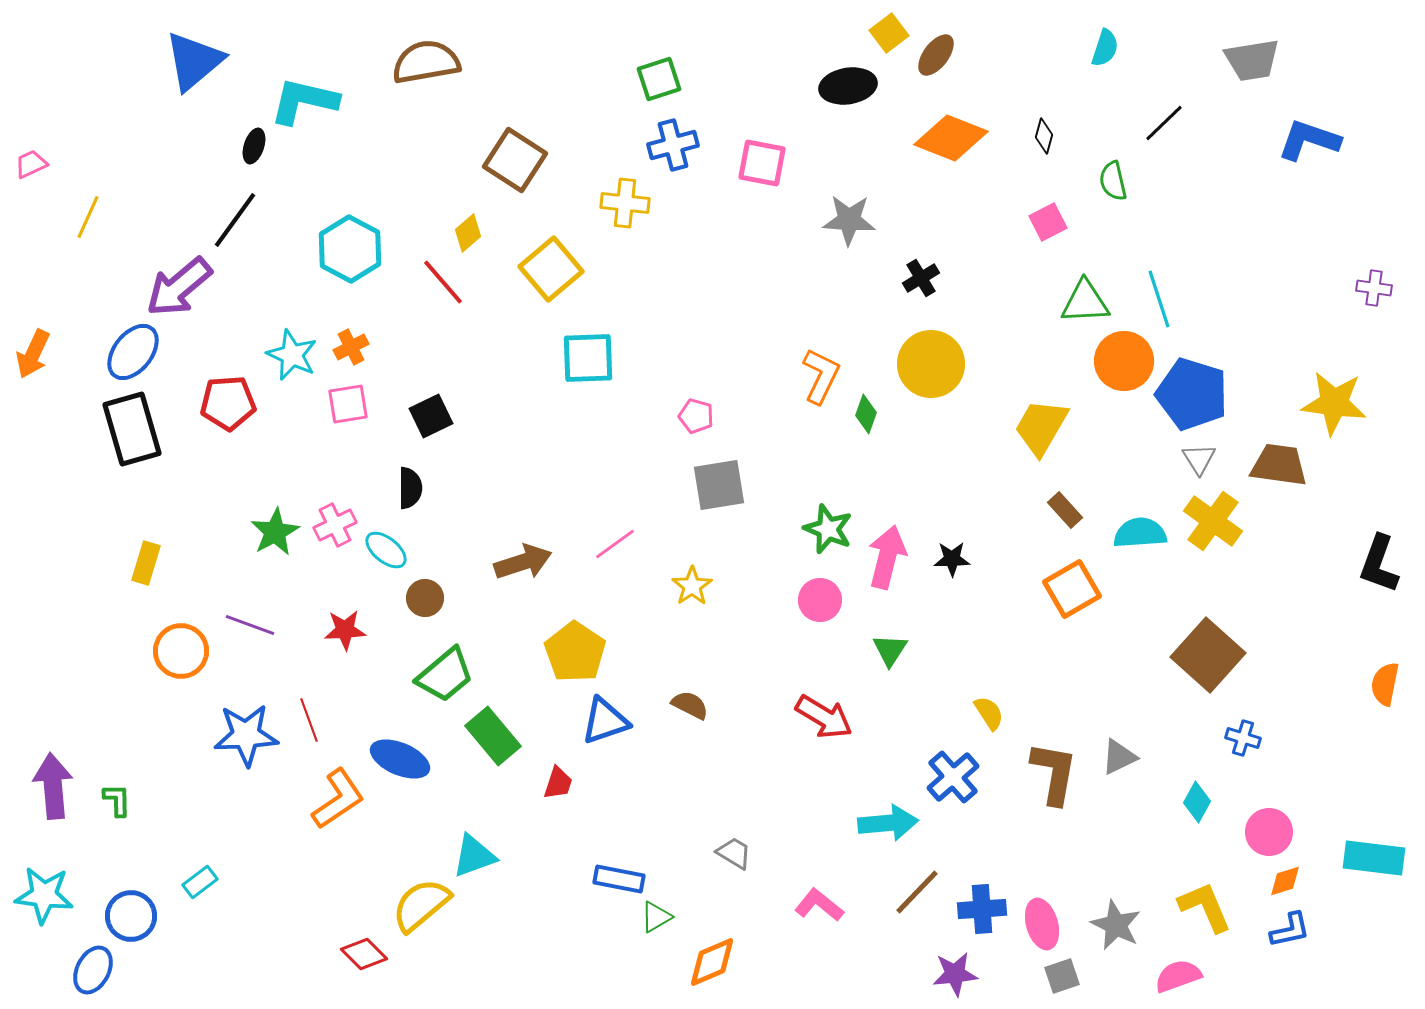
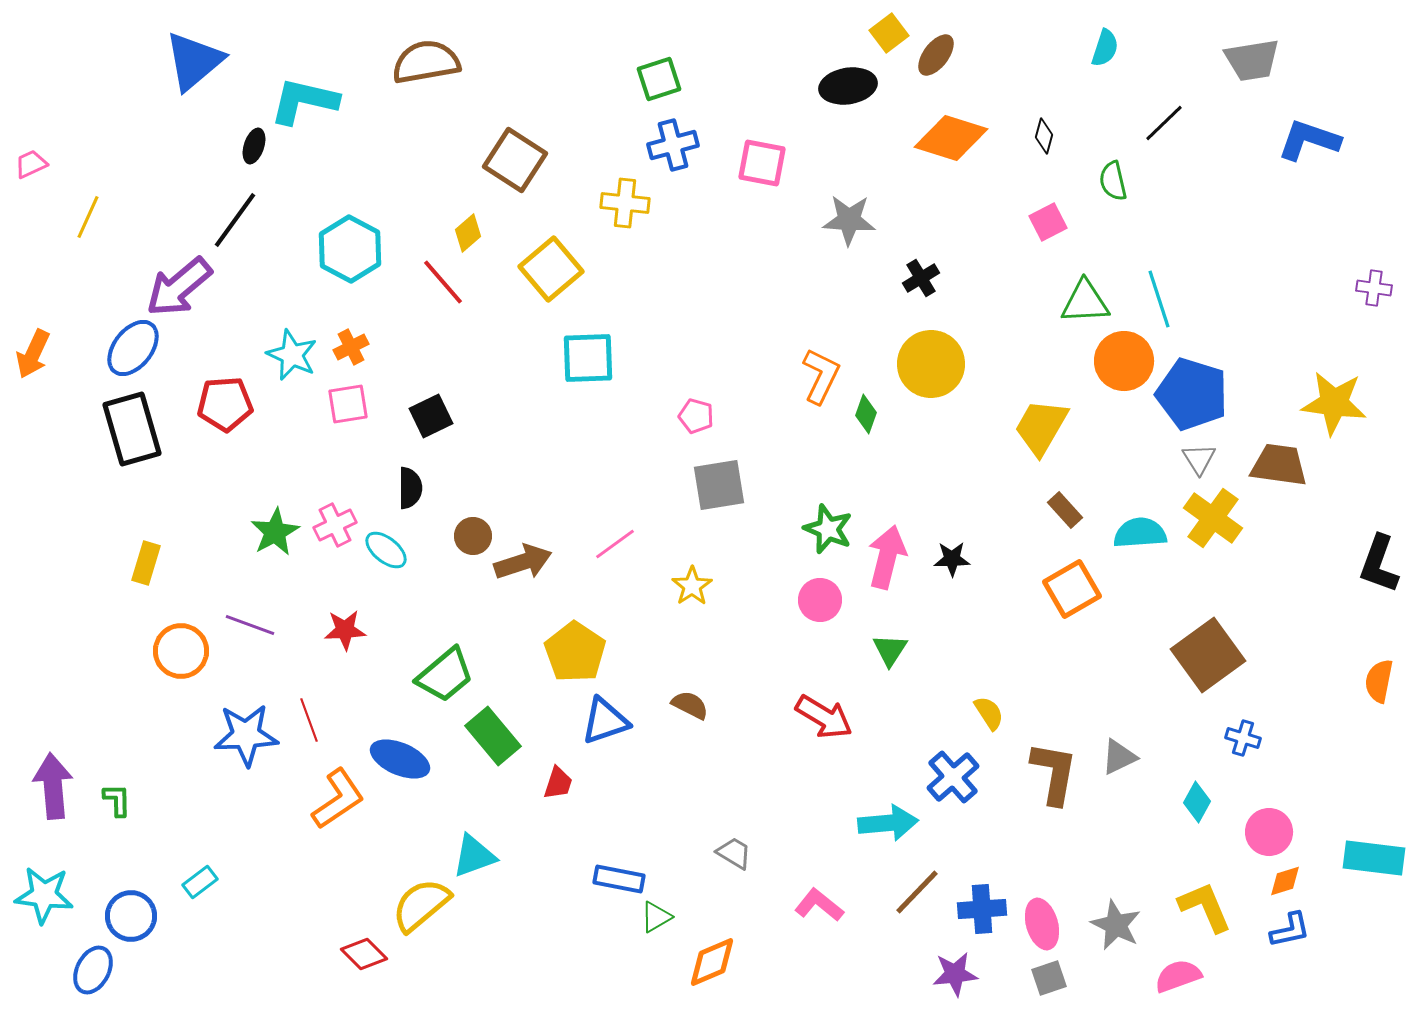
orange diamond at (951, 138): rotated 4 degrees counterclockwise
blue ellipse at (133, 352): moved 4 px up
red pentagon at (228, 403): moved 3 px left, 1 px down
yellow cross at (1213, 521): moved 3 px up
brown circle at (425, 598): moved 48 px right, 62 px up
brown square at (1208, 655): rotated 12 degrees clockwise
orange semicircle at (1385, 684): moved 6 px left, 3 px up
gray square at (1062, 976): moved 13 px left, 2 px down
